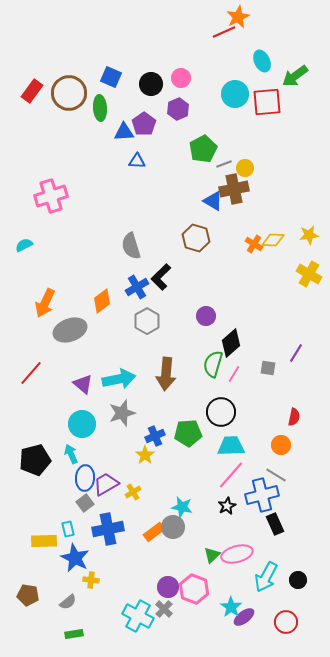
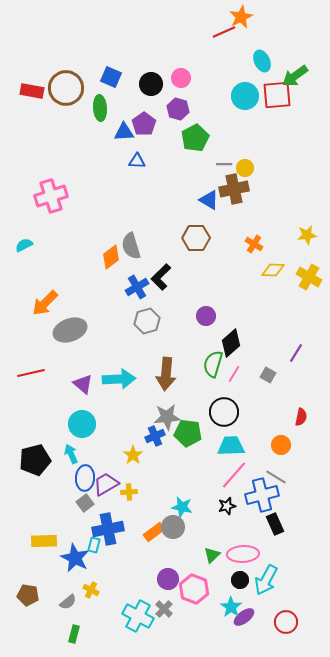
orange star at (238, 17): moved 3 px right
red rectangle at (32, 91): rotated 65 degrees clockwise
brown circle at (69, 93): moved 3 px left, 5 px up
cyan circle at (235, 94): moved 10 px right, 2 px down
red square at (267, 102): moved 10 px right, 7 px up
purple hexagon at (178, 109): rotated 20 degrees counterclockwise
green pentagon at (203, 149): moved 8 px left, 11 px up
gray line at (224, 164): rotated 21 degrees clockwise
blue triangle at (213, 201): moved 4 px left, 1 px up
yellow star at (309, 235): moved 2 px left
brown hexagon at (196, 238): rotated 16 degrees counterclockwise
yellow diamond at (273, 240): moved 30 px down
yellow cross at (309, 274): moved 3 px down
orange diamond at (102, 301): moved 9 px right, 44 px up
orange arrow at (45, 303): rotated 20 degrees clockwise
gray hexagon at (147, 321): rotated 15 degrees clockwise
gray square at (268, 368): moved 7 px down; rotated 21 degrees clockwise
red line at (31, 373): rotated 36 degrees clockwise
cyan arrow at (119, 379): rotated 8 degrees clockwise
black circle at (221, 412): moved 3 px right
gray star at (122, 413): moved 45 px right, 4 px down; rotated 12 degrees clockwise
red semicircle at (294, 417): moved 7 px right
green pentagon at (188, 433): rotated 12 degrees clockwise
yellow star at (145, 455): moved 12 px left
pink line at (231, 475): moved 3 px right
gray line at (276, 475): moved 2 px down
yellow cross at (133, 492): moved 4 px left; rotated 28 degrees clockwise
black star at (227, 506): rotated 12 degrees clockwise
cyan rectangle at (68, 529): moved 26 px right, 16 px down; rotated 28 degrees clockwise
pink ellipse at (237, 554): moved 6 px right; rotated 12 degrees clockwise
cyan arrow at (266, 577): moved 3 px down
yellow cross at (91, 580): moved 10 px down; rotated 21 degrees clockwise
black circle at (298, 580): moved 58 px left
purple circle at (168, 587): moved 8 px up
green rectangle at (74, 634): rotated 66 degrees counterclockwise
